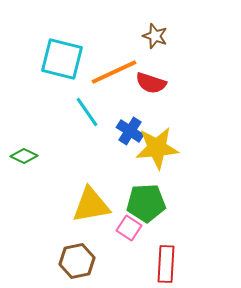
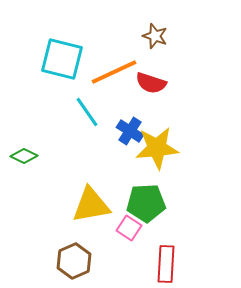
brown hexagon: moved 3 px left; rotated 12 degrees counterclockwise
